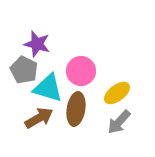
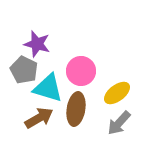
gray arrow: moved 1 px down
